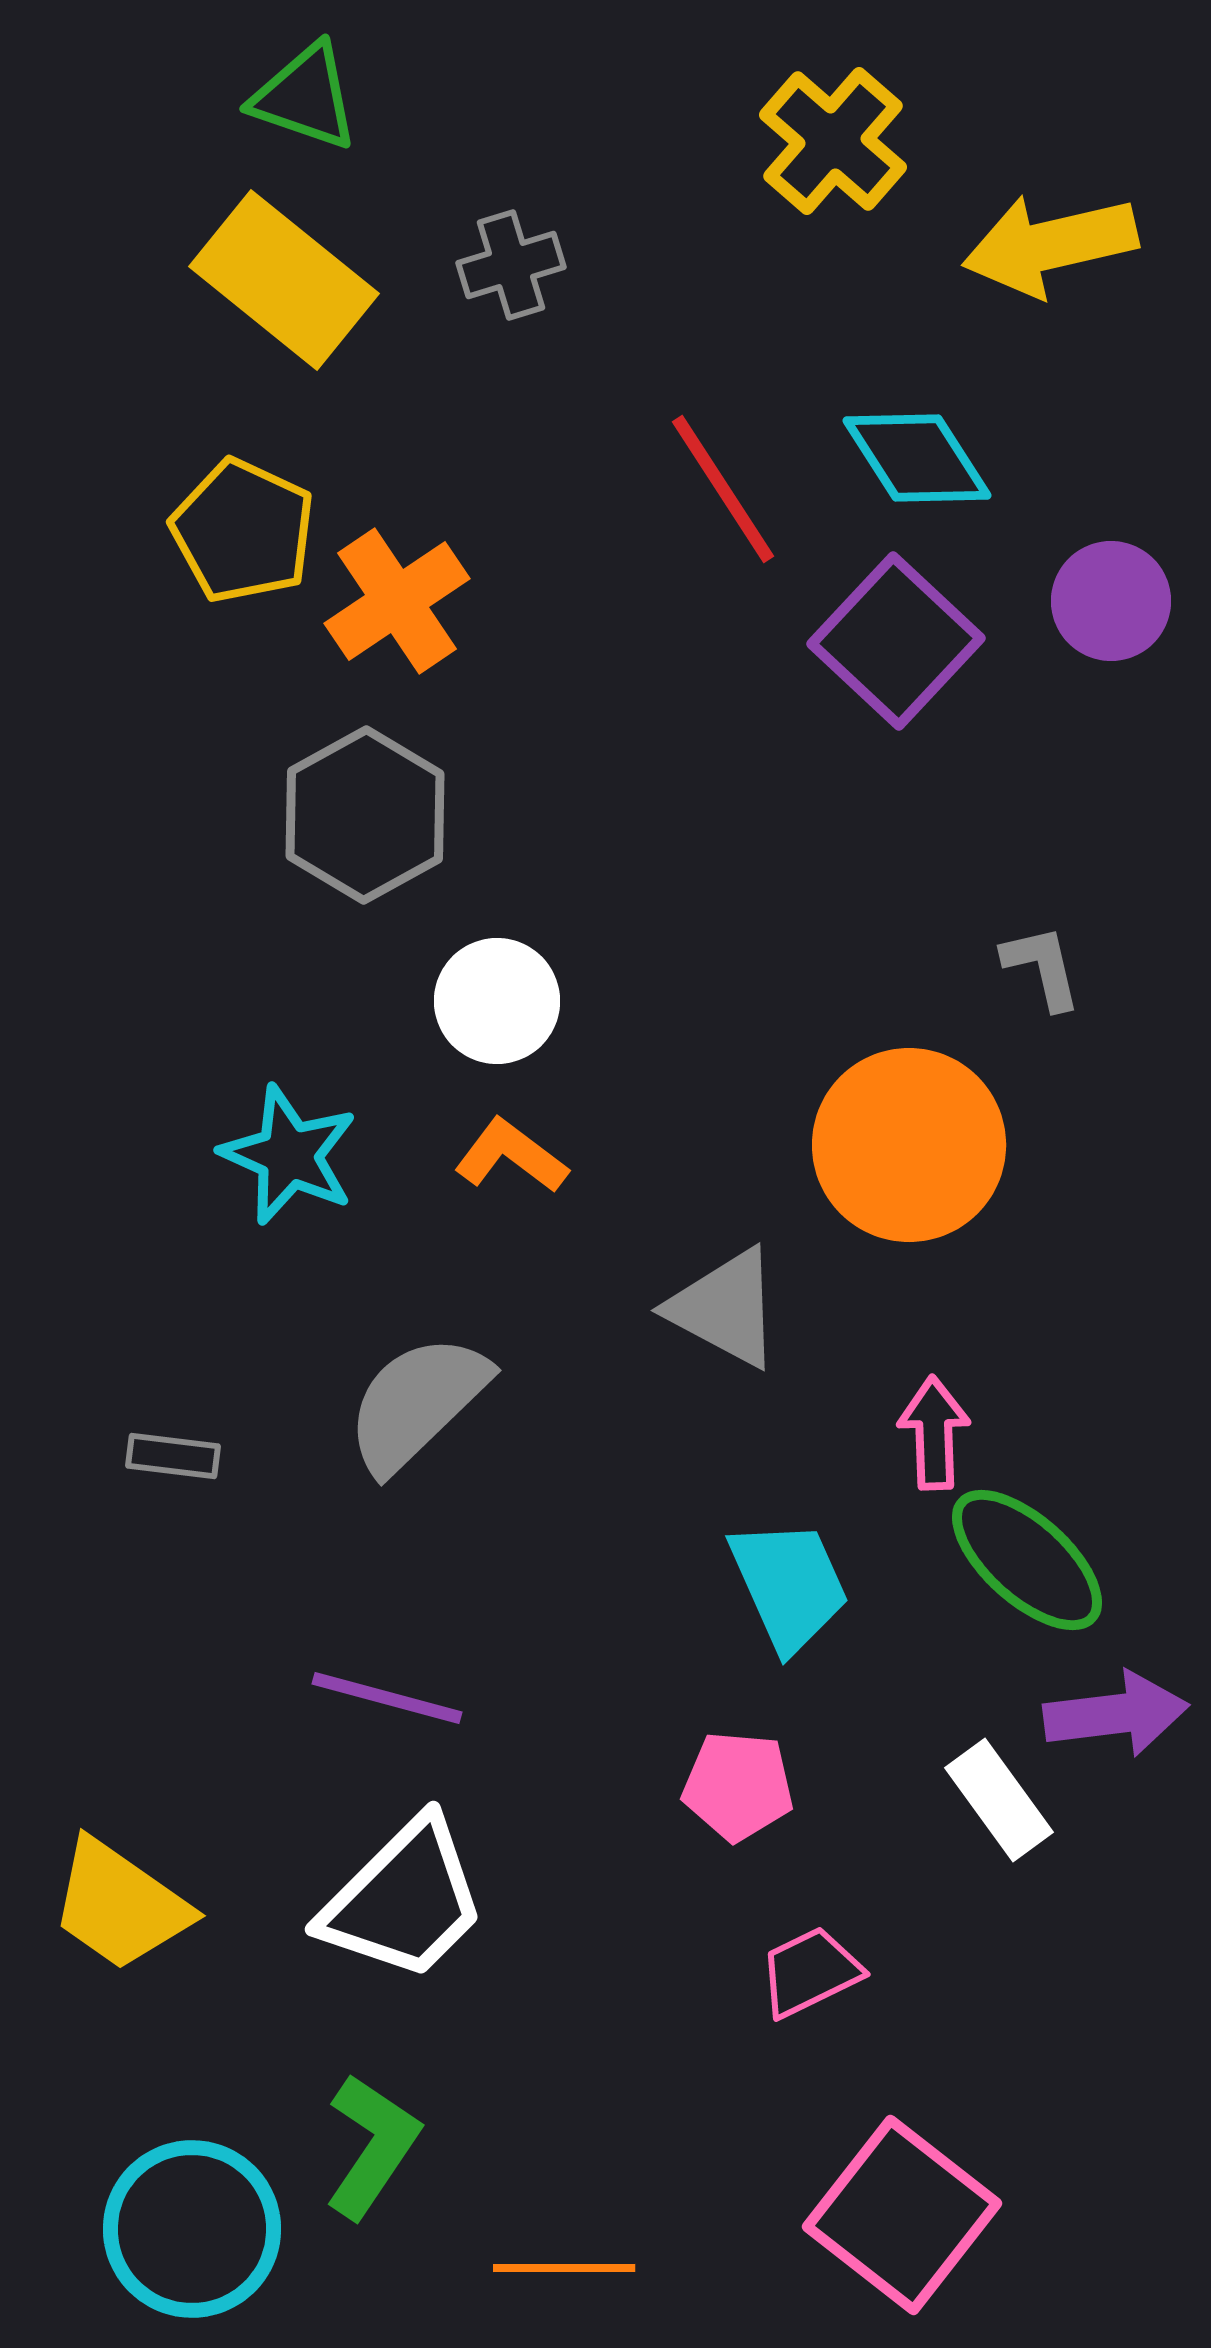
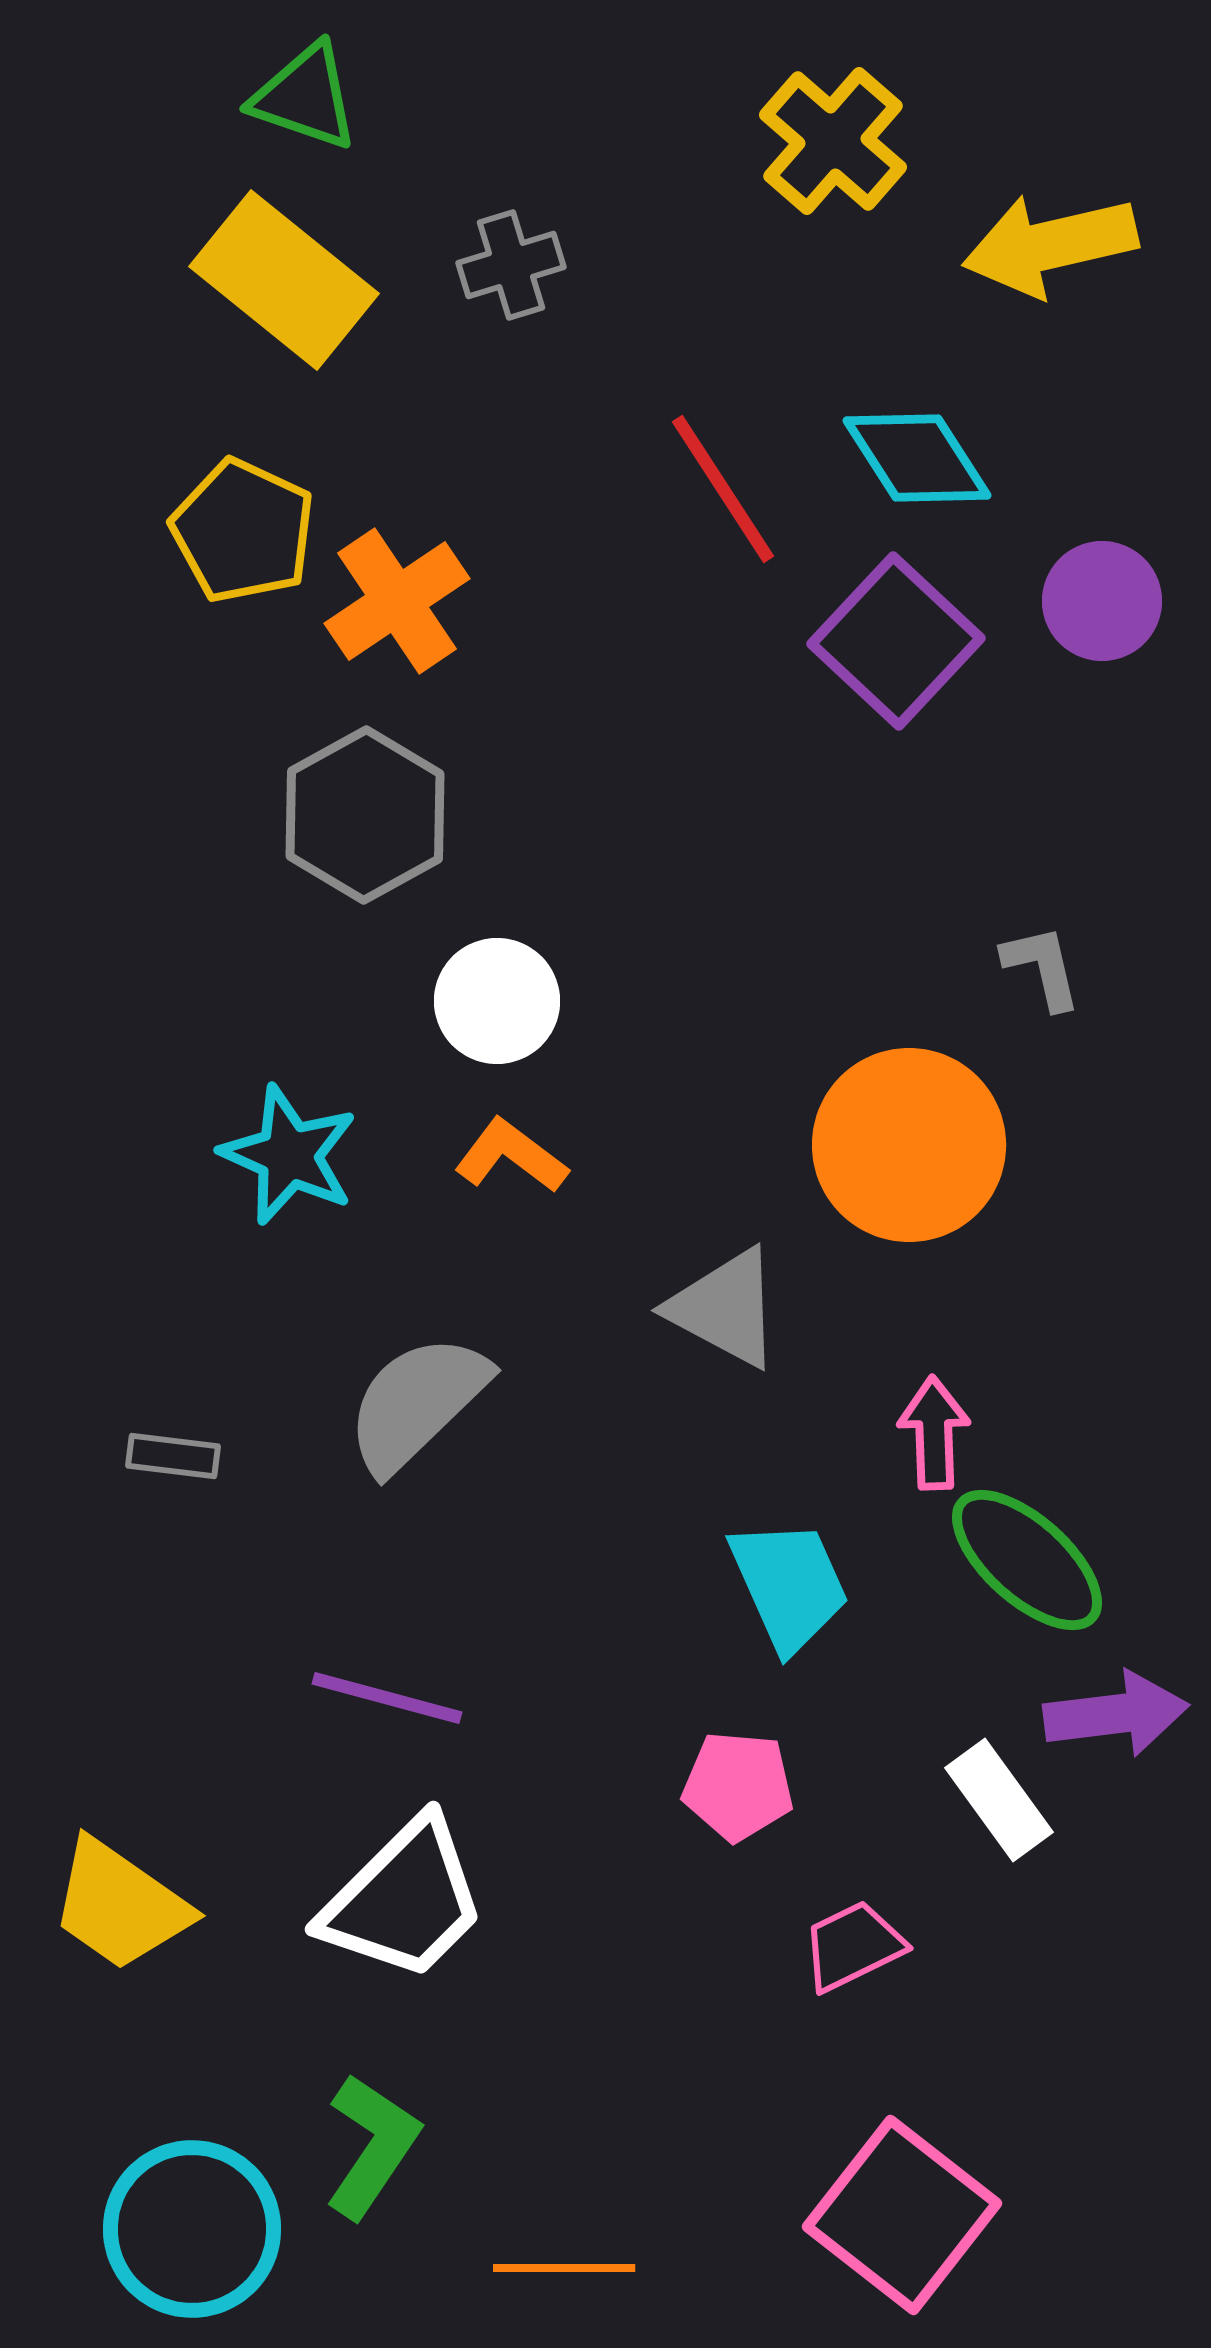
purple circle: moved 9 px left
pink trapezoid: moved 43 px right, 26 px up
